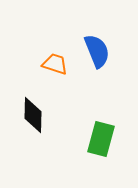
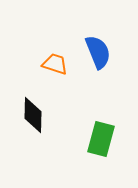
blue semicircle: moved 1 px right, 1 px down
